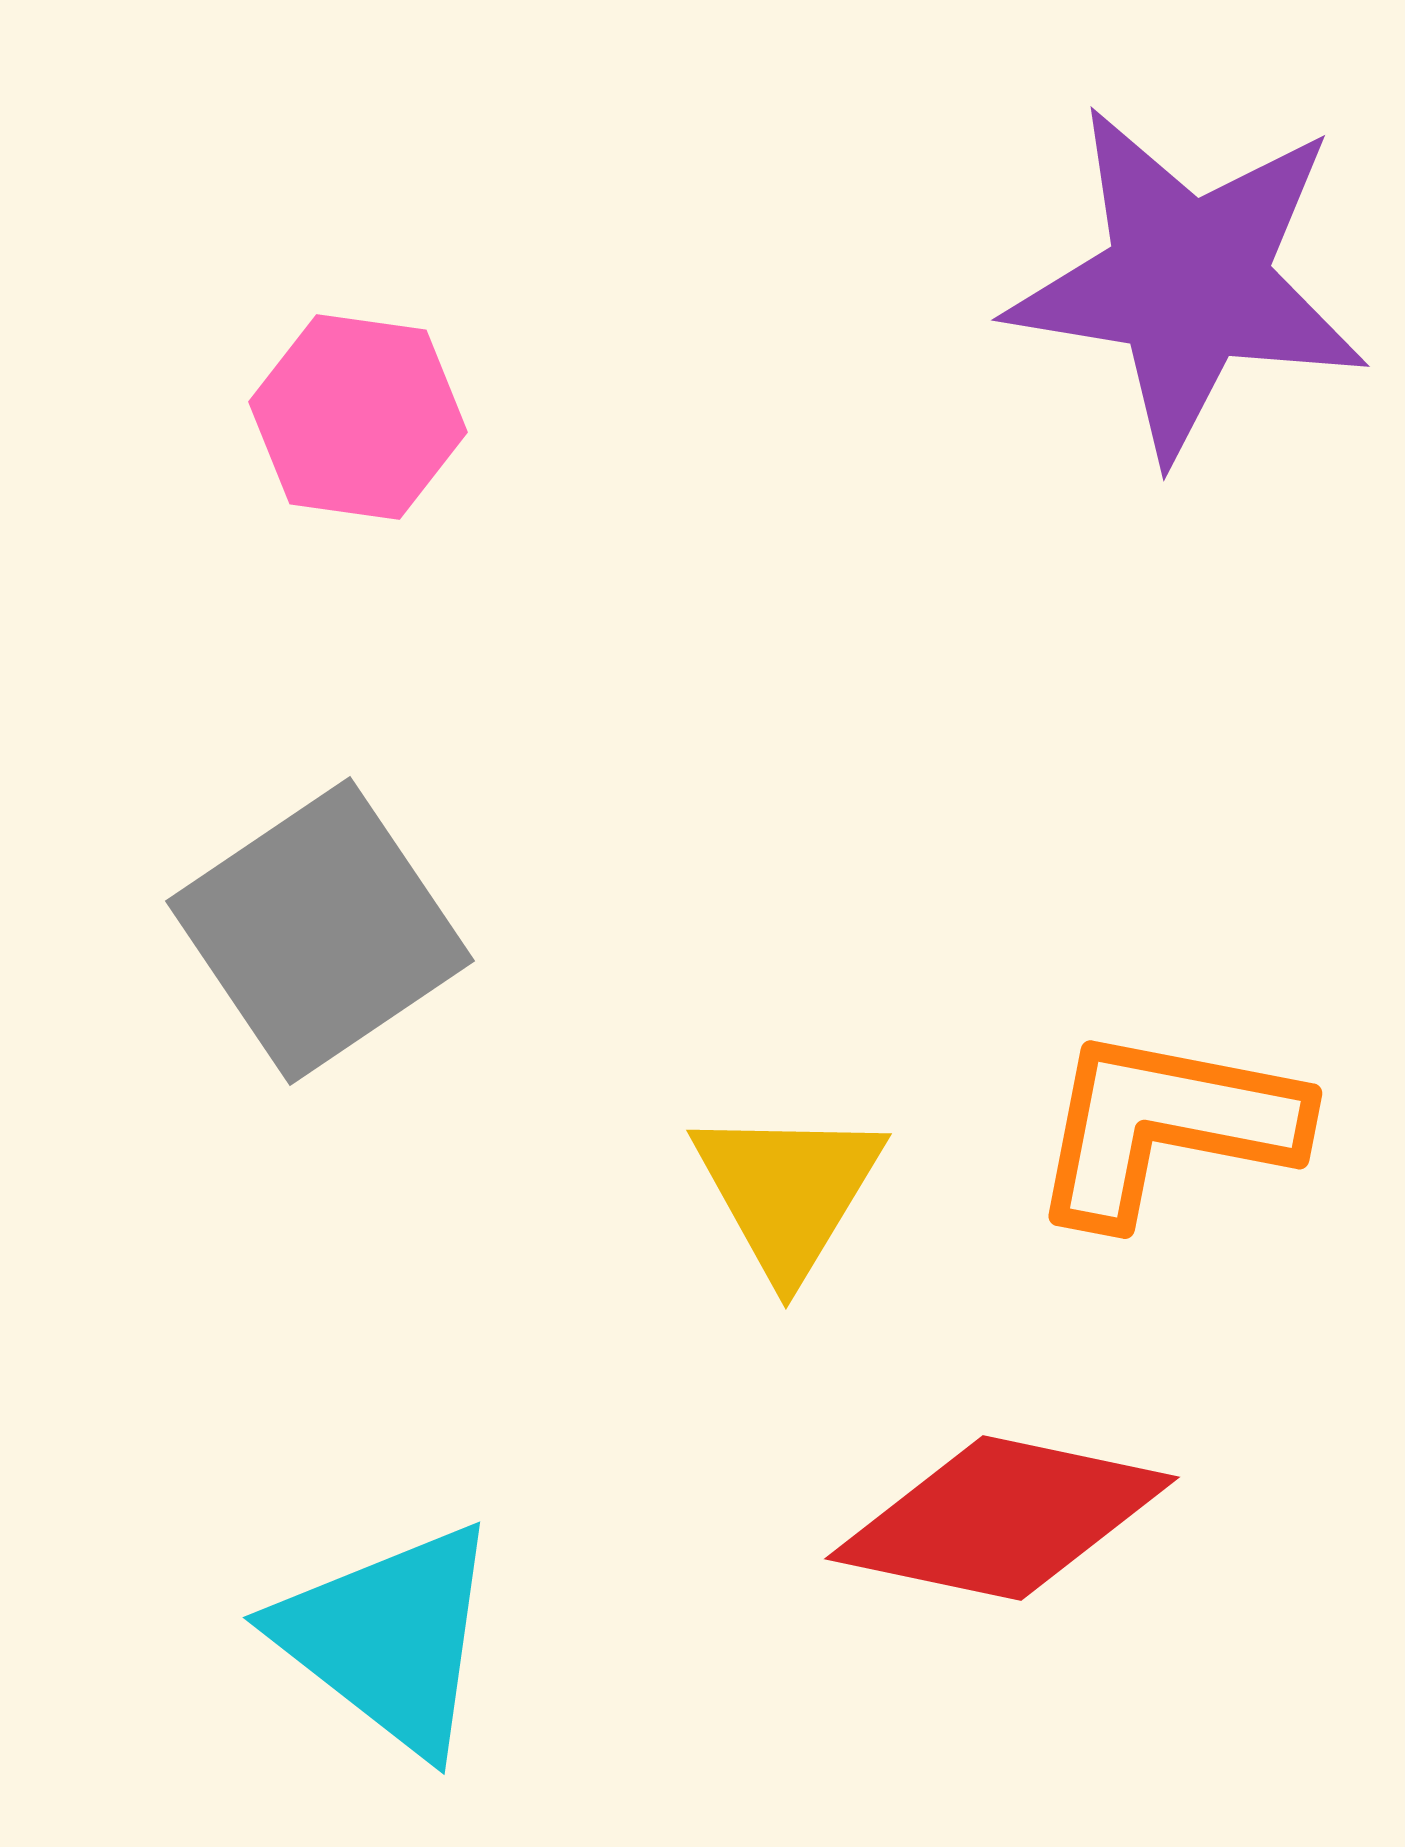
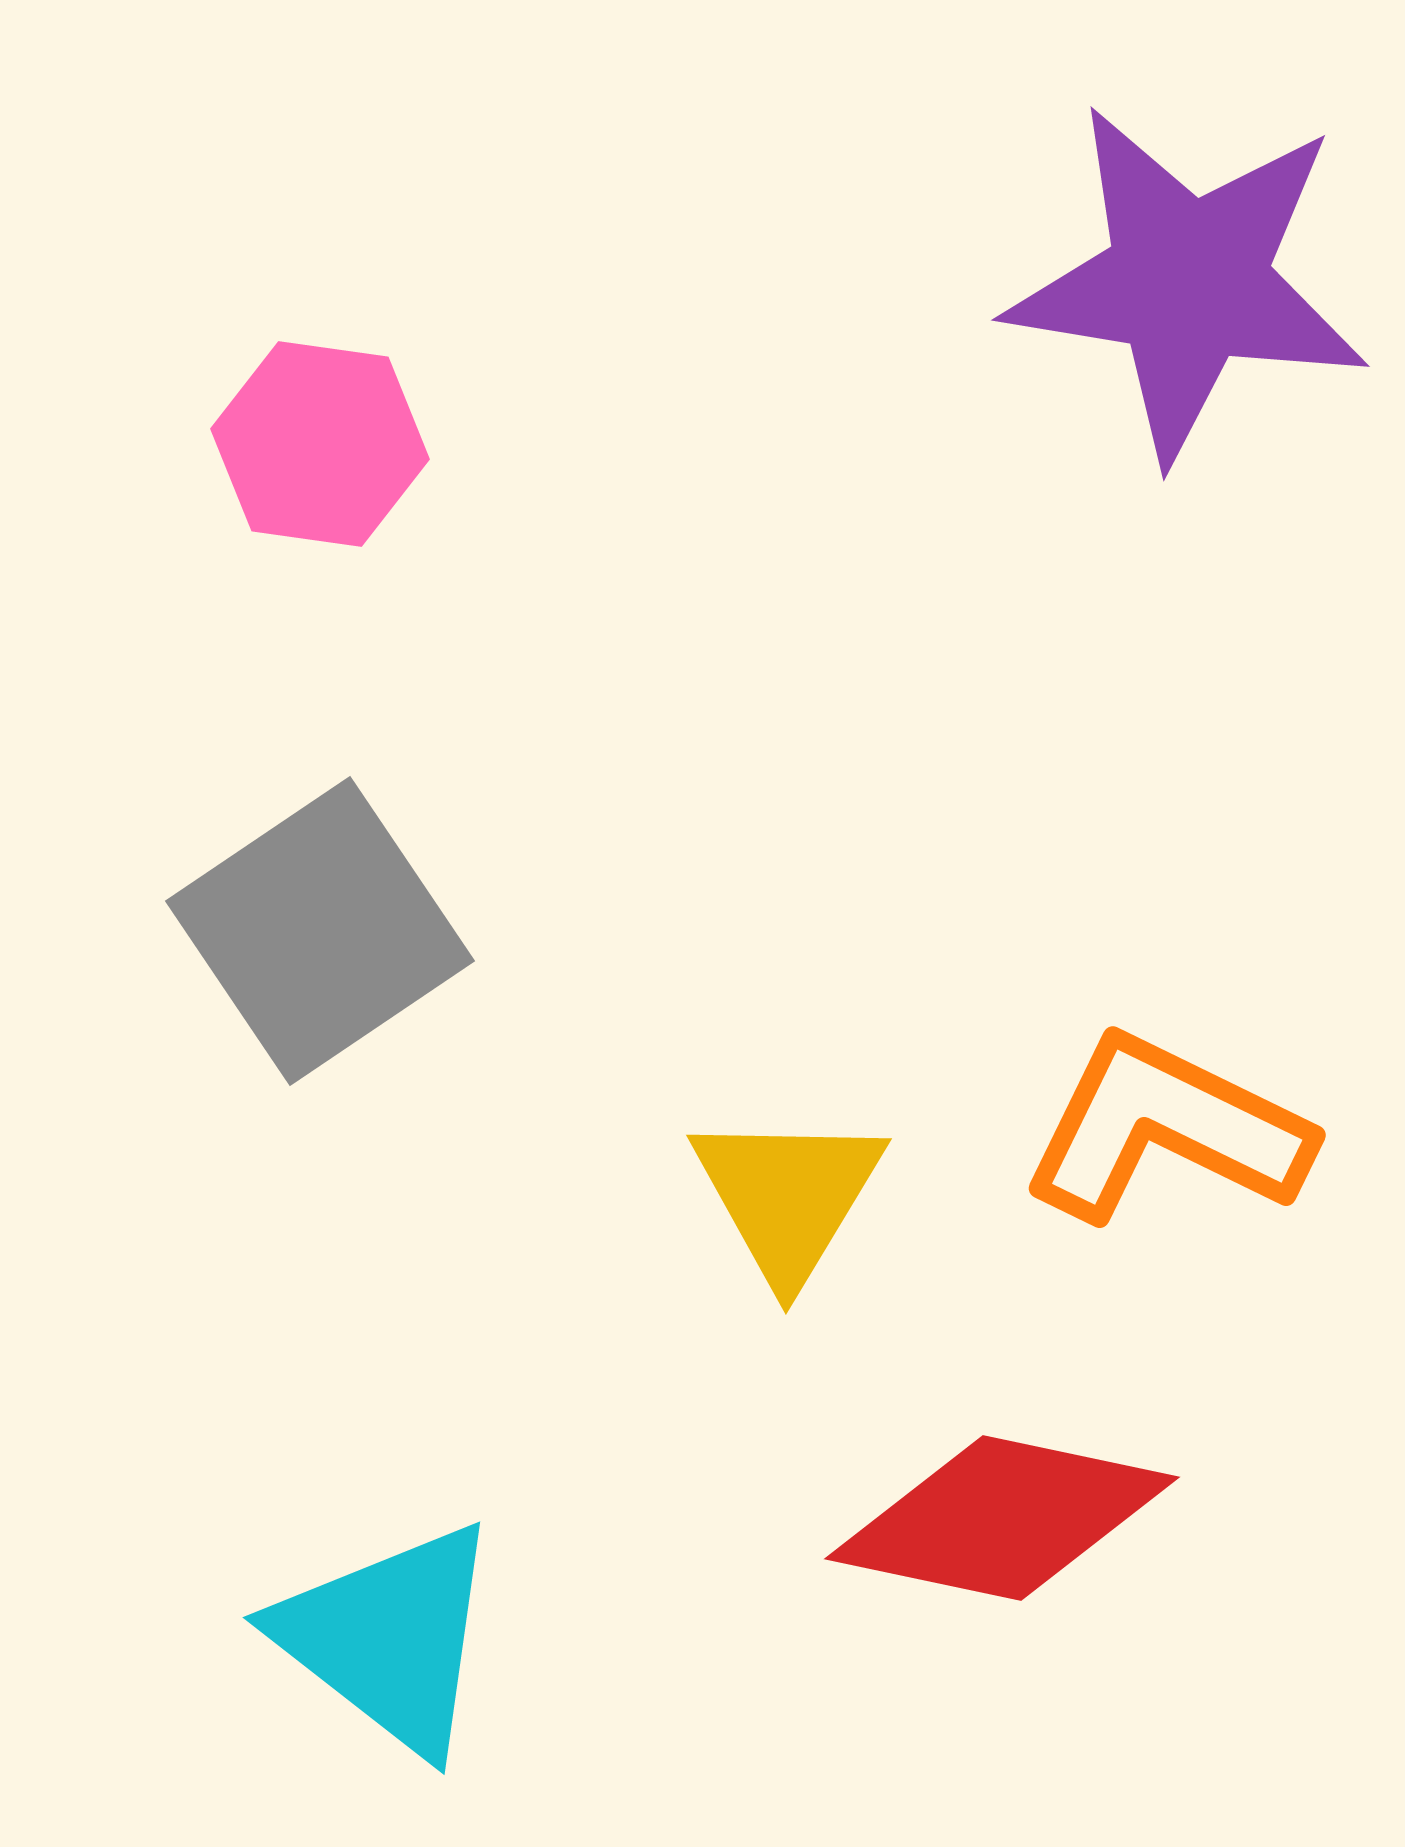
pink hexagon: moved 38 px left, 27 px down
orange L-shape: moved 3 px down; rotated 15 degrees clockwise
yellow triangle: moved 5 px down
